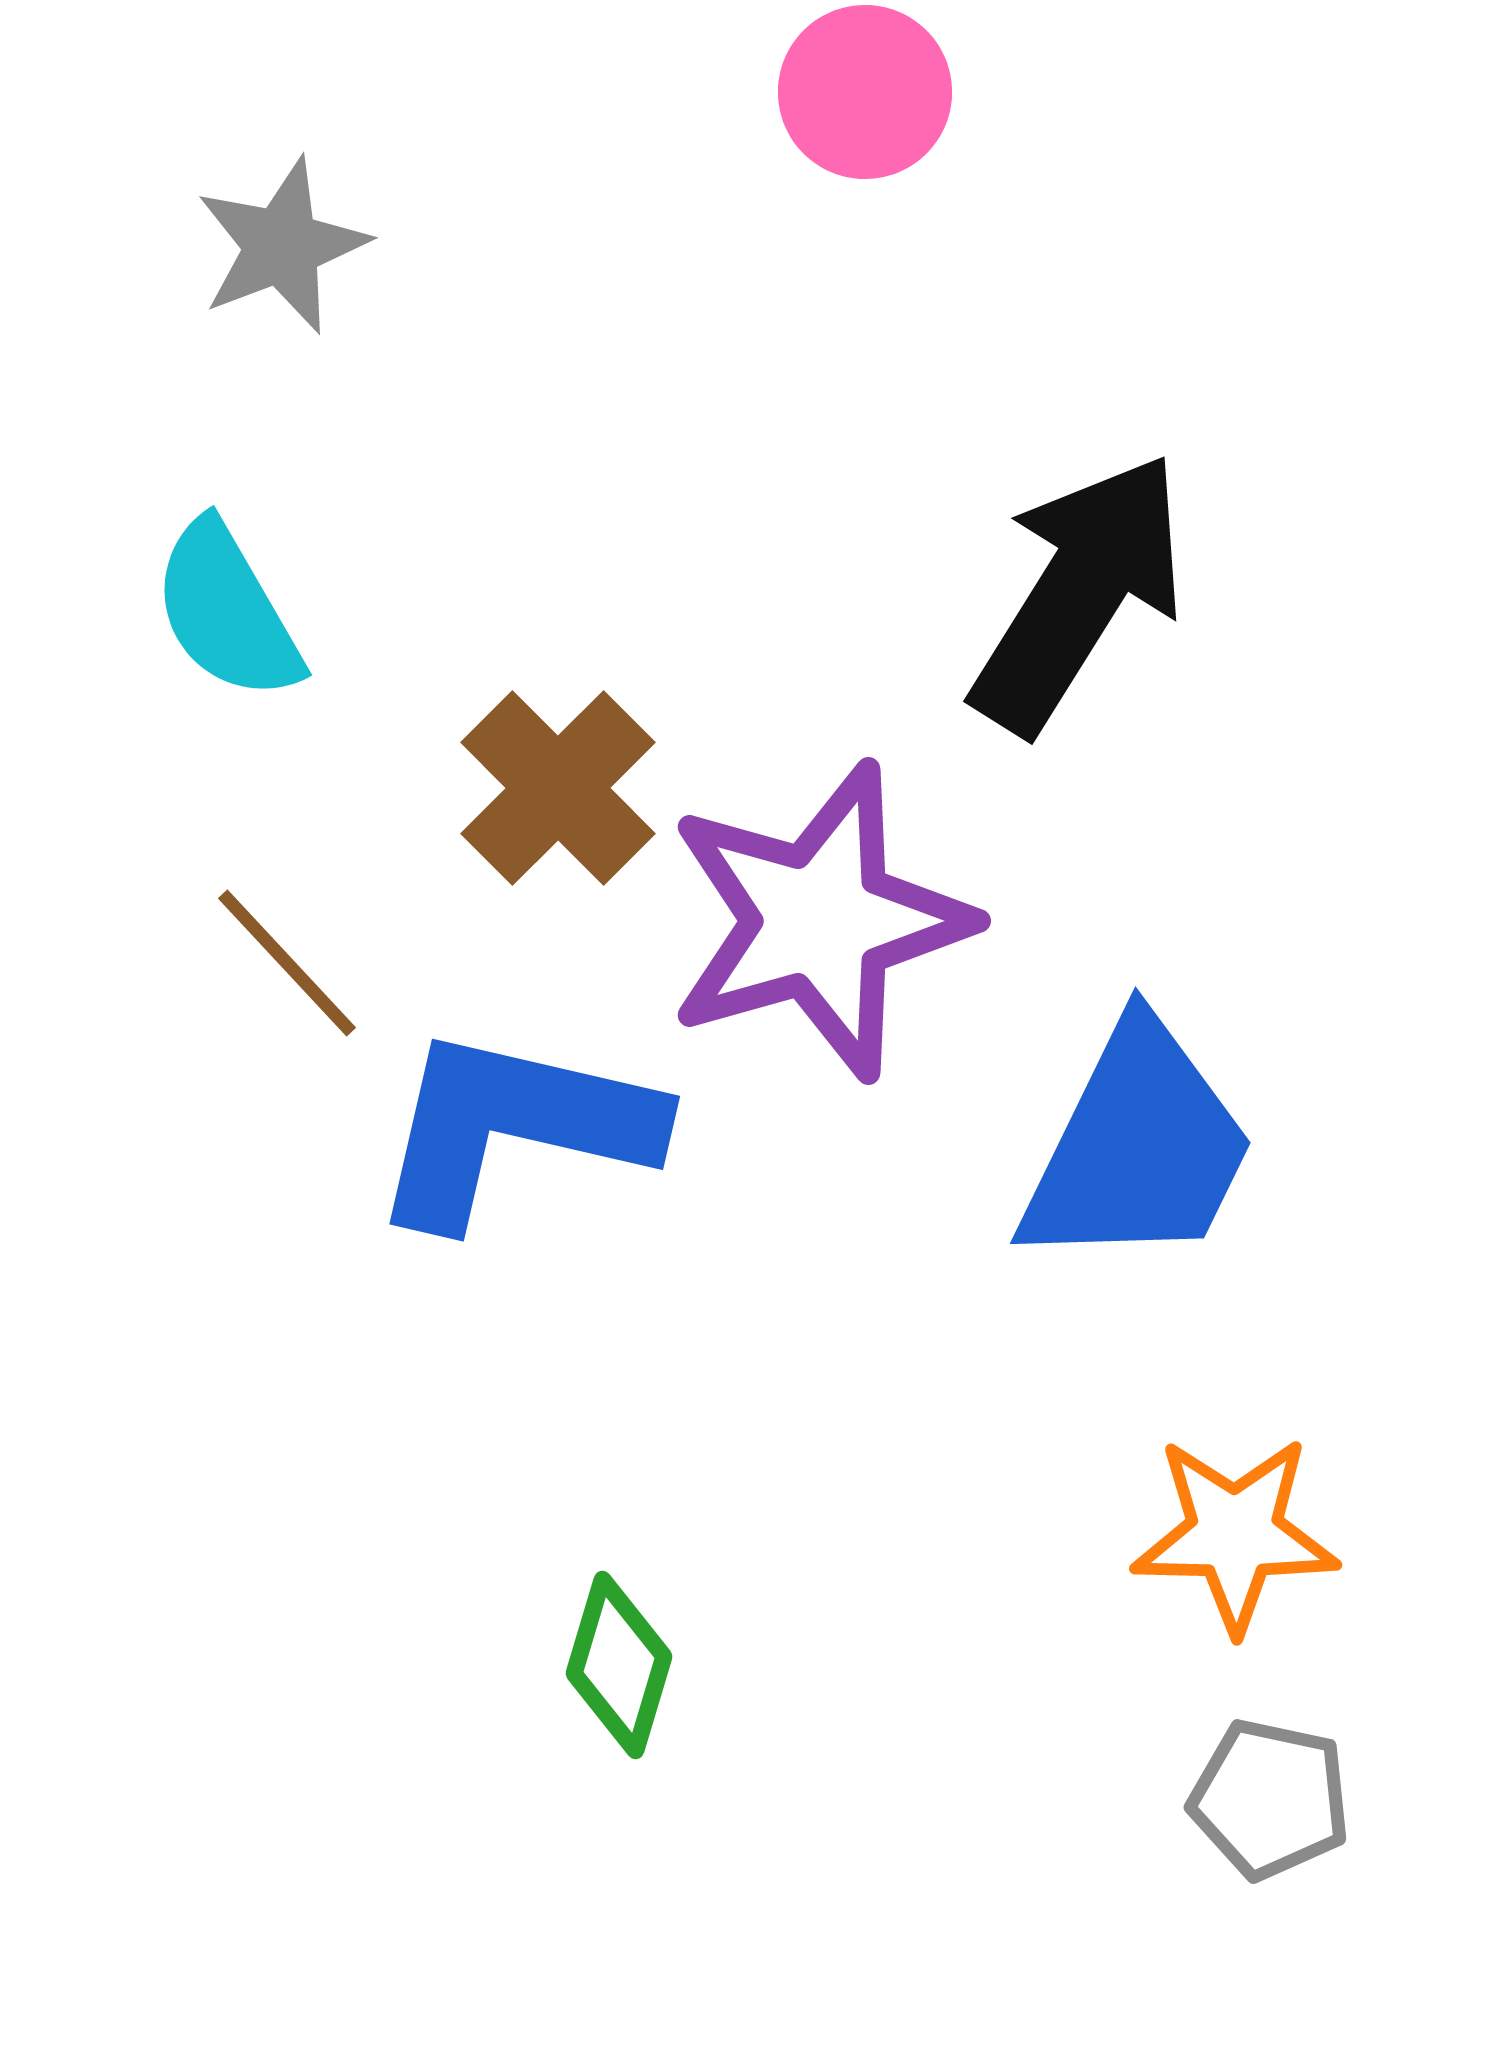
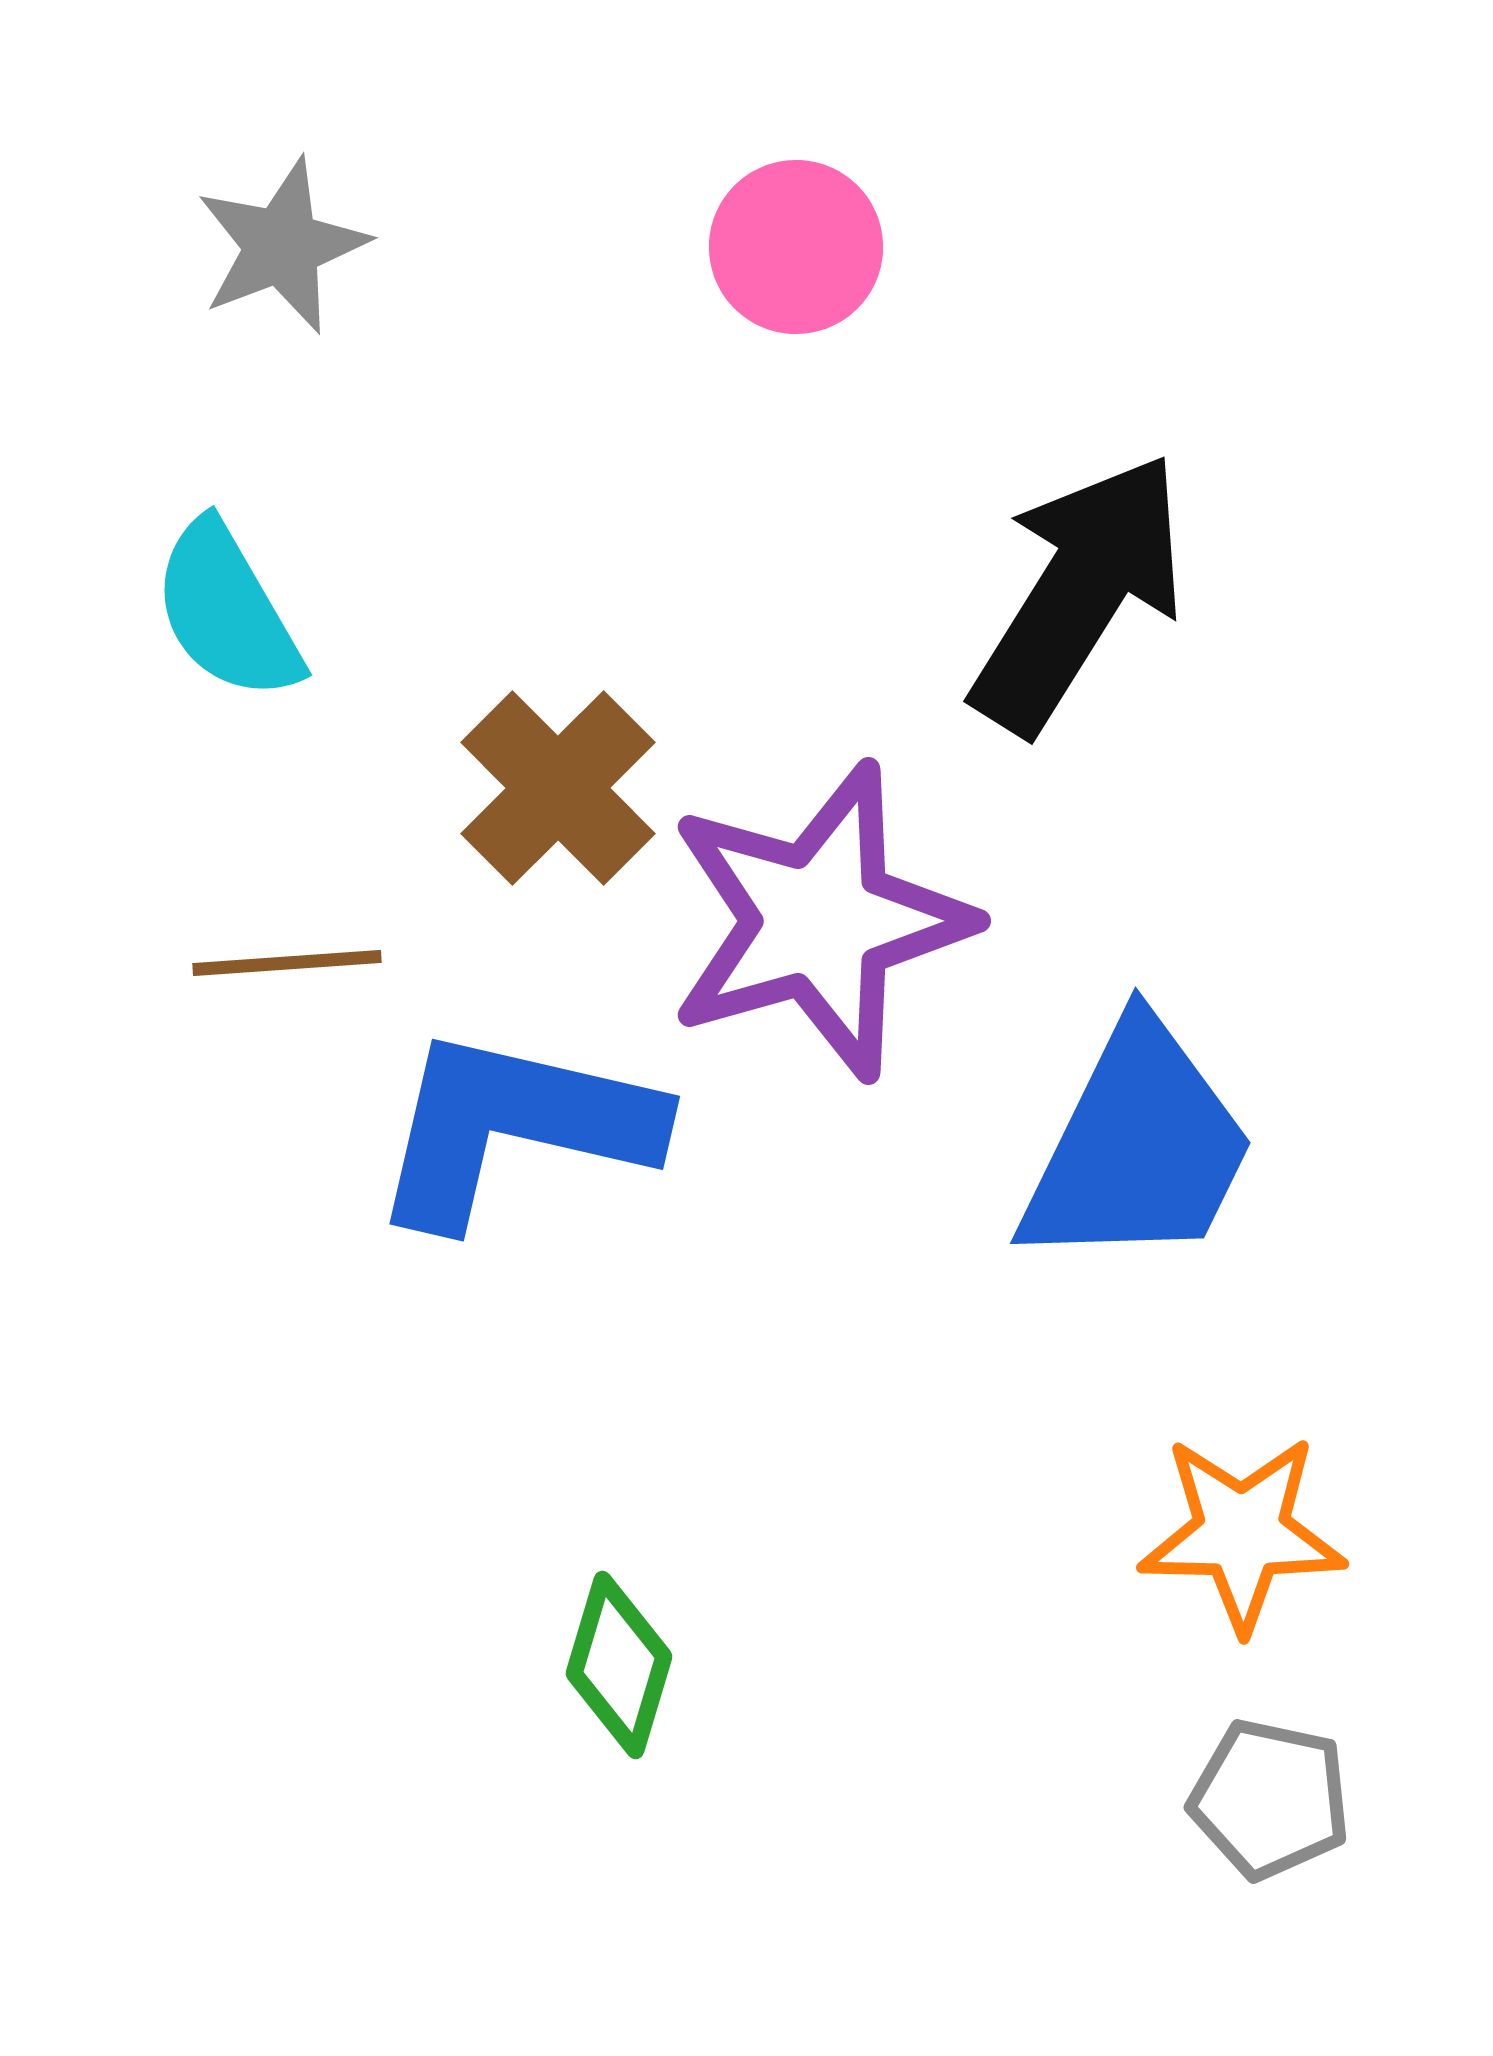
pink circle: moved 69 px left, 155 px down
brown line: rotated 51 degrees counterclockwise
orange star: moved 7 px right, 1 px up
